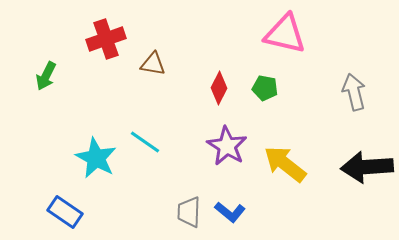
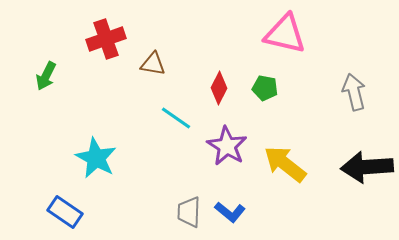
cyan line: moved 31 px right, 24 px up
